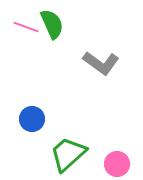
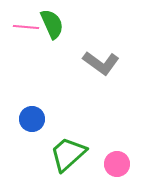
pink line: rotated 15 degrees counterclockwise
